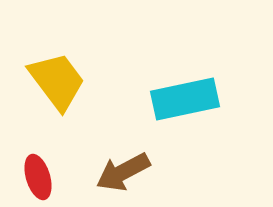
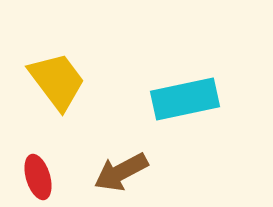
brown arrow: moved 2 px left
